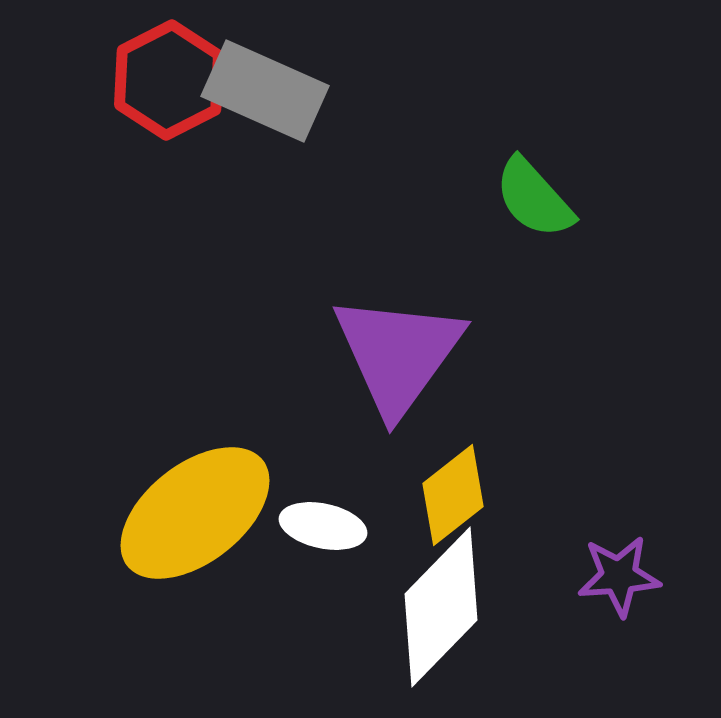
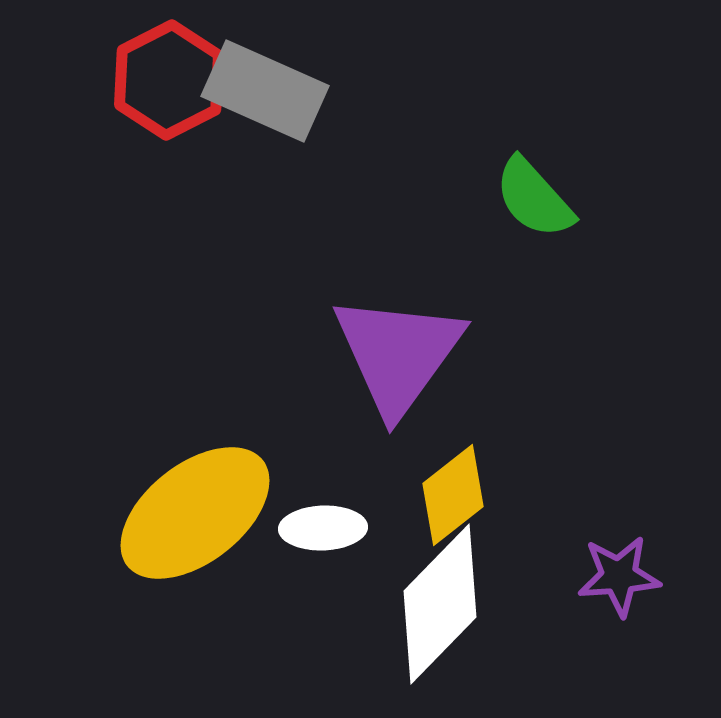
white ellipse: moved 2 px down; rotated 14 degrees counterclockwise
white diamond: moved 1 px left, 3 px up
